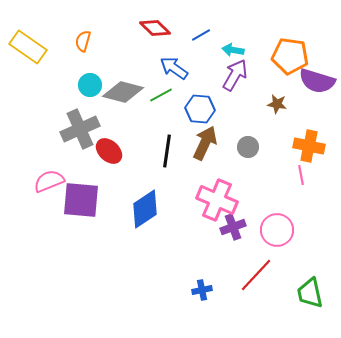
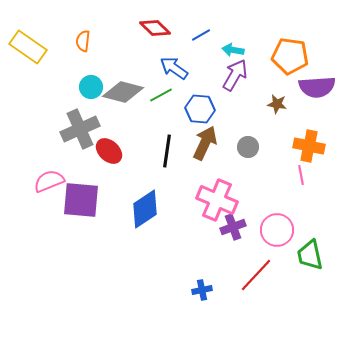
orange semicircle: rotated 10 degrees counterclockwise
purple semicircle: moved 6 px down; rotated 21 degrees counterclockwise
cyan circle: moved 1 px right, 2 px down
green trapezoid: moved 38 px up
